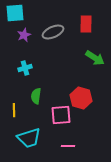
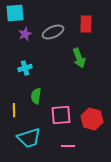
purple star: moved 1 px right, 1 px up
green arrow: moved 16 px left; rotated 36 degrees clockwise
red hexagon: moved 11 px right, 21 px down
